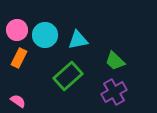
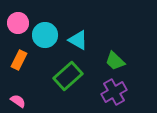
pink circle: moved 1 px right, 7 px up
cyan triangle: rotated 40 degrees clockwise
orange rectangle: moved 2 px down
